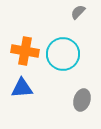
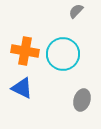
gray semicircle: moved 2 px left, 1 px up
blue triangle: rotated 30 degrees clockwise
